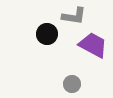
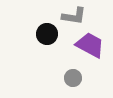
purple trapezoid: moved 3 px left
gray circle: moved 1 px right, 6 px up
